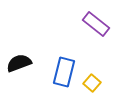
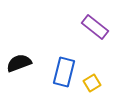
purple rectangle: moved 1 px left, 3 px down
yellow square: rotated 18 degrees clockwise
